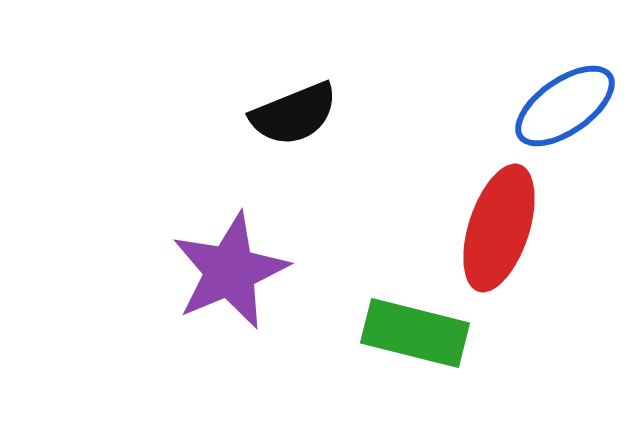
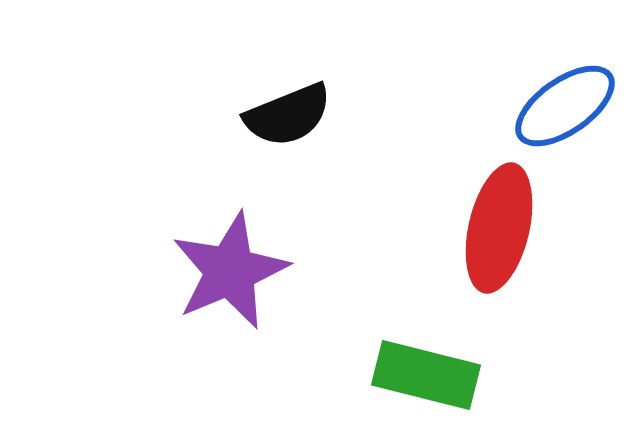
black semicircle: moved 6 px left, 1 px down
red ellipse: rotated 5 degrees counterclockwise
green rectangle: moved 11 px right, 42 px down
